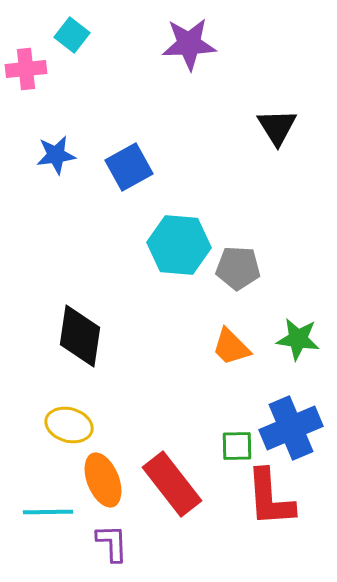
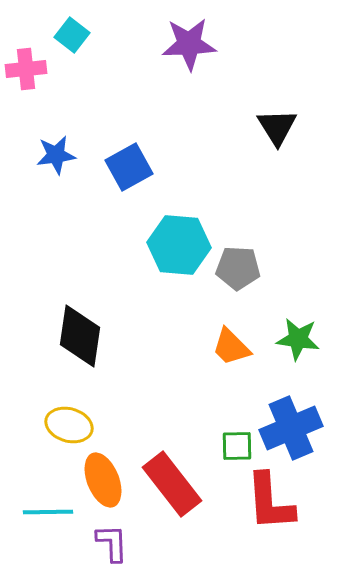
red L-shape: moved 4 px down
